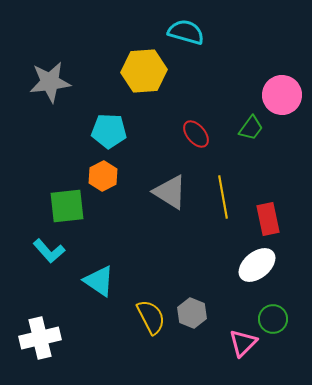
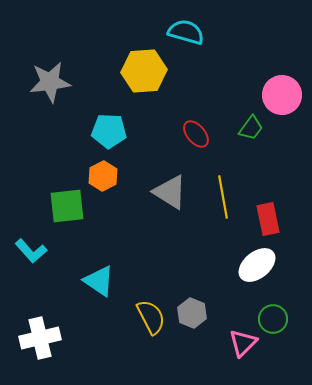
cyan L-shape: moved 18 px left
